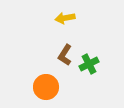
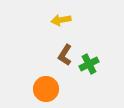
yellow arrow: moved 4 px left, 2 px down
orange circle: moved 2 px down
